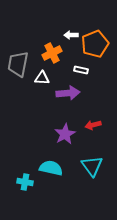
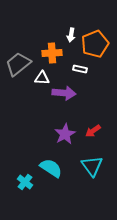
white arrow: rotated 80 degrees counterclockwise
orange cross: rotated 24 degrees clockwise
gray trapezoid: rotated 40 degrees clockwise
white rectangle: moved 1 px left, 1 px up
purple arrow: moved 4 px left; rotated 10 degrees clockwise
red arrow: moved 6 px down; rotated 21 degrees counterclockwise
cyan semicircle: rotated 20 degrees clockwise
cyan cross: rotated 28 degrees clockwise
